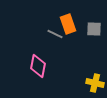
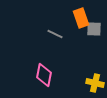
orange rectangle: moved 13 px right, 6 px up
pink diamond: moved 6 px right, 9 px down
